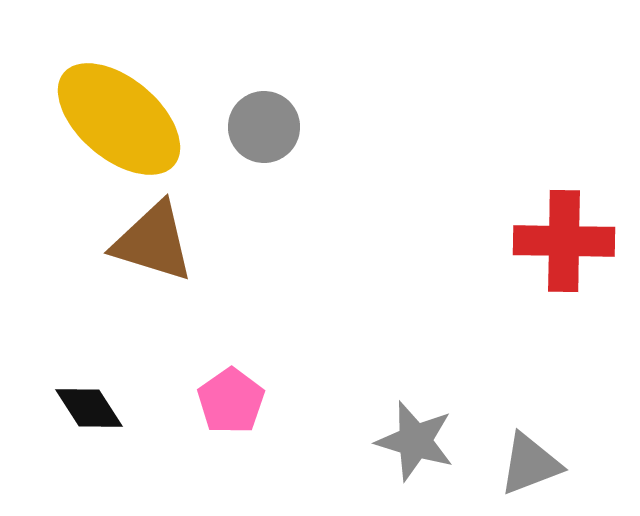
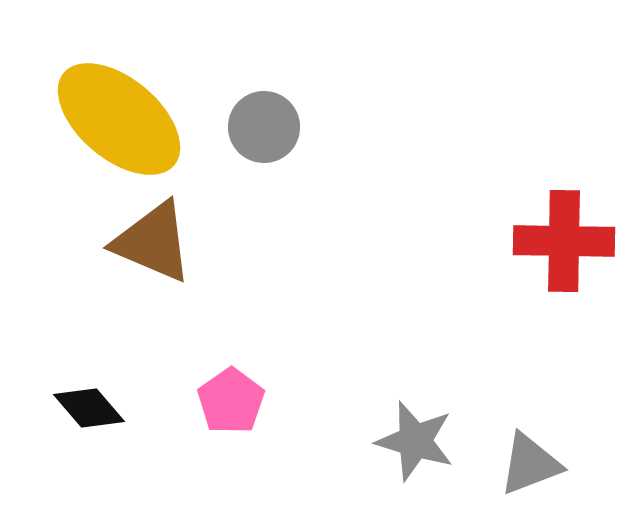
brown triangle: rotated 6 degrees clockwise
black diamond: rotated 8 degrees counterclockwise
